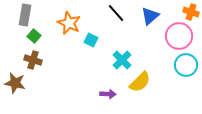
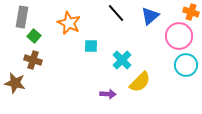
gray rectangle: moved 3 px left, 2 px down
cyan square: moved 6 px down; rotated 24 degrees counterclockwise
